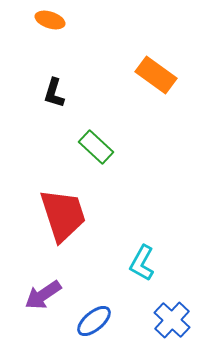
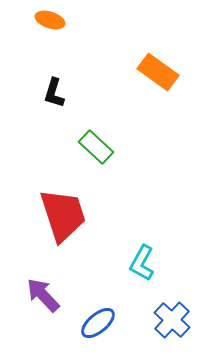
orange rectangle: moved 2 px right, 3 px up
purple arrow: rotated 81 degrees clockwise
blue ellipse: moved 4 px right, 2 px down
